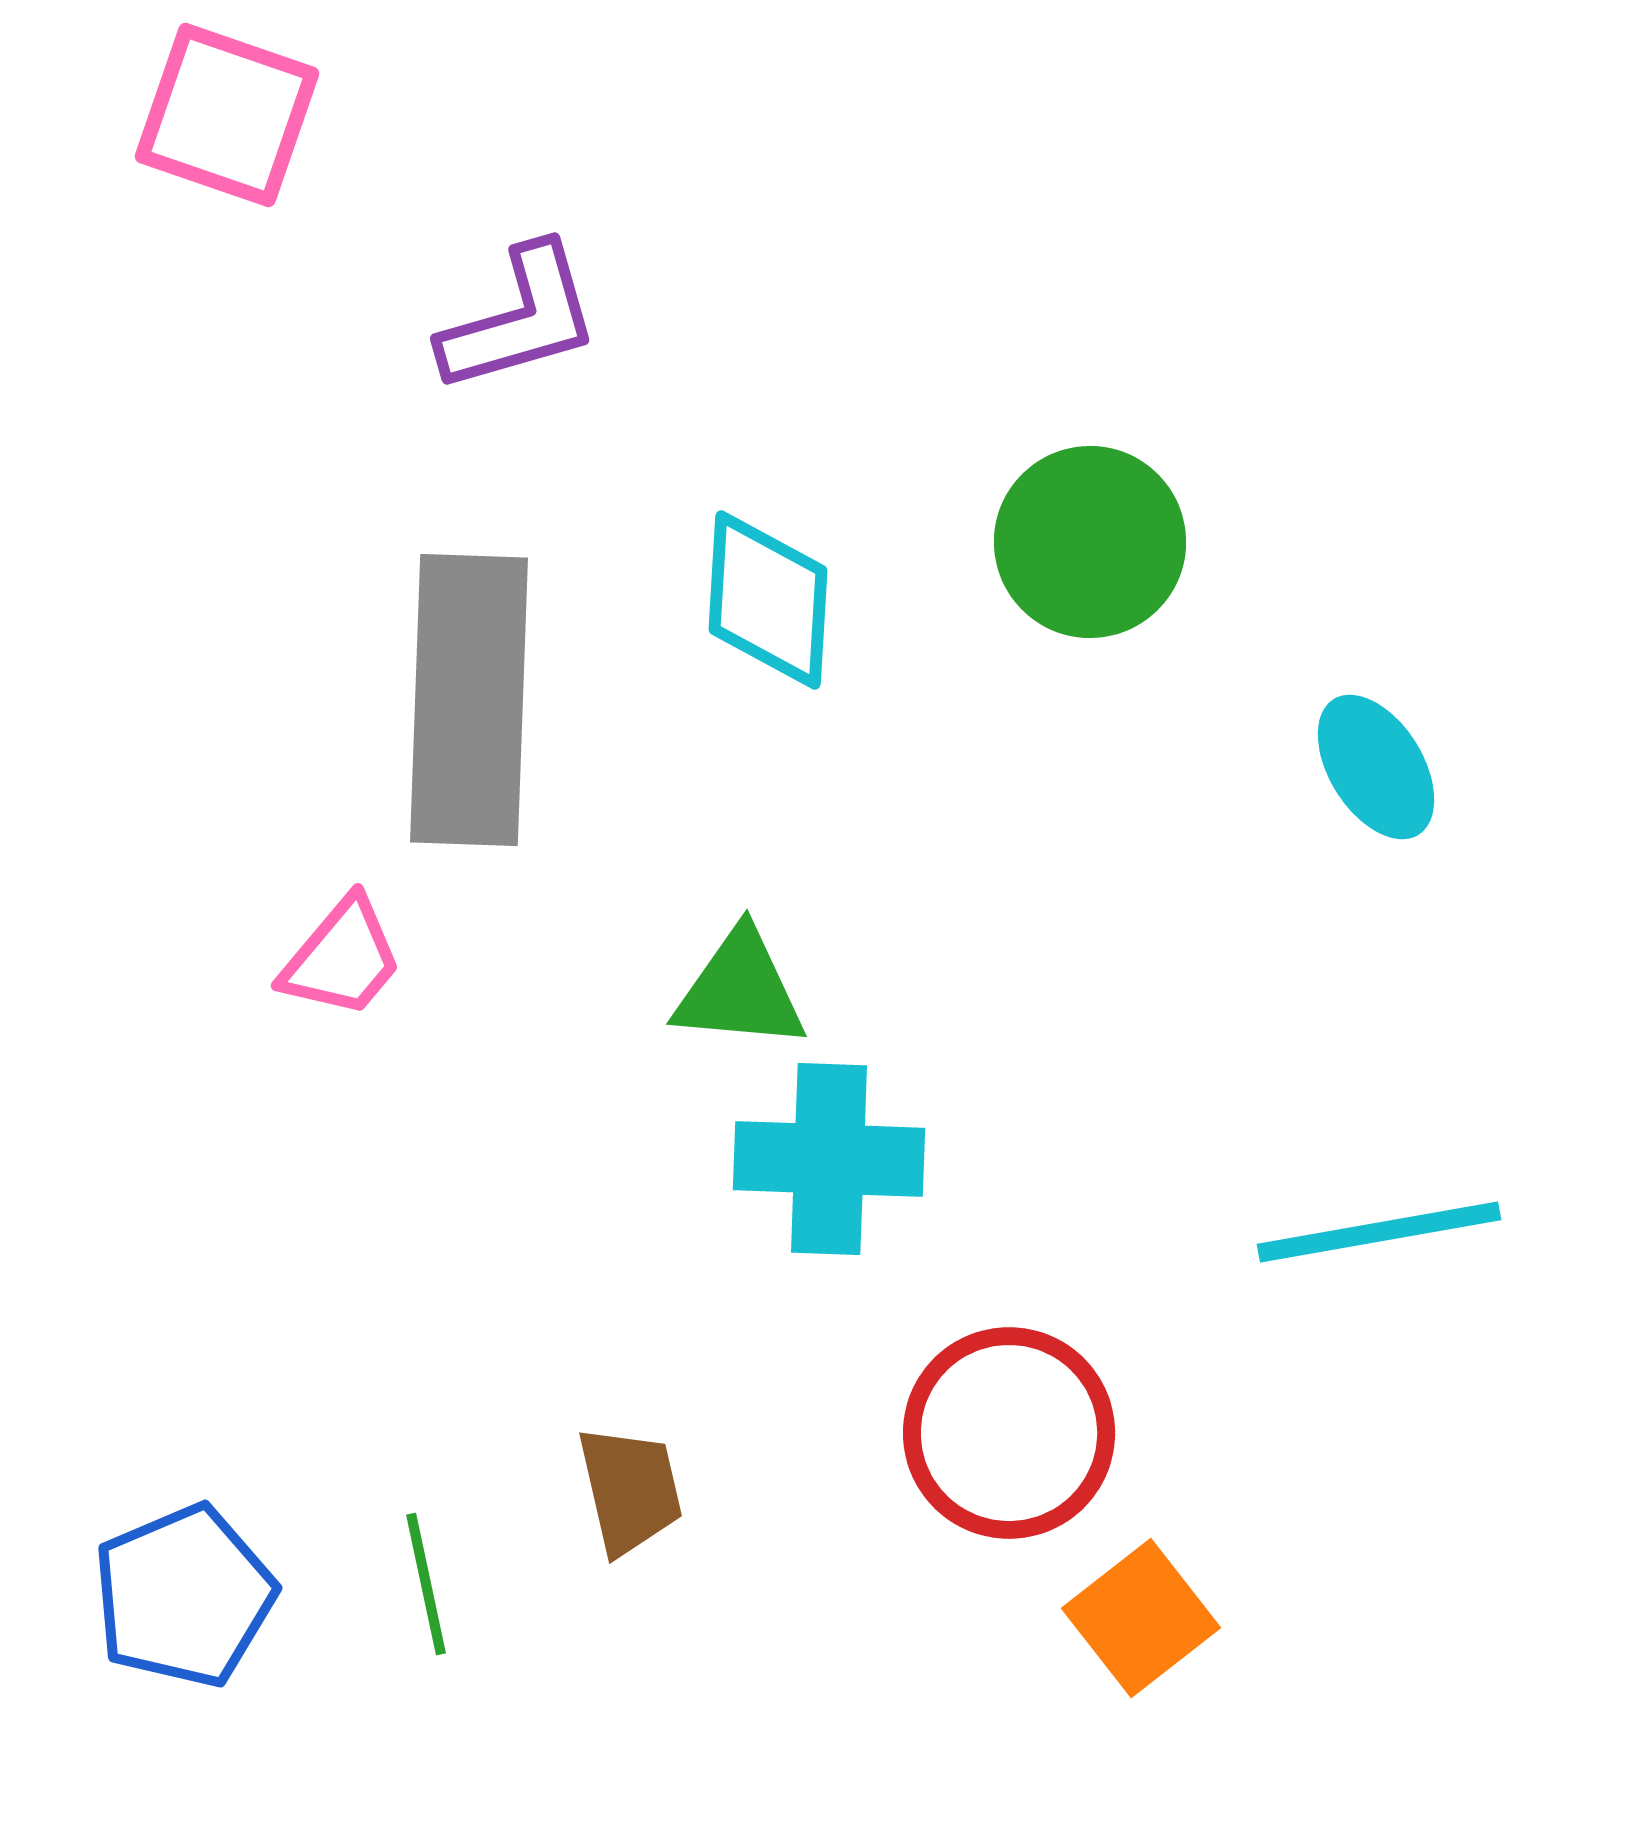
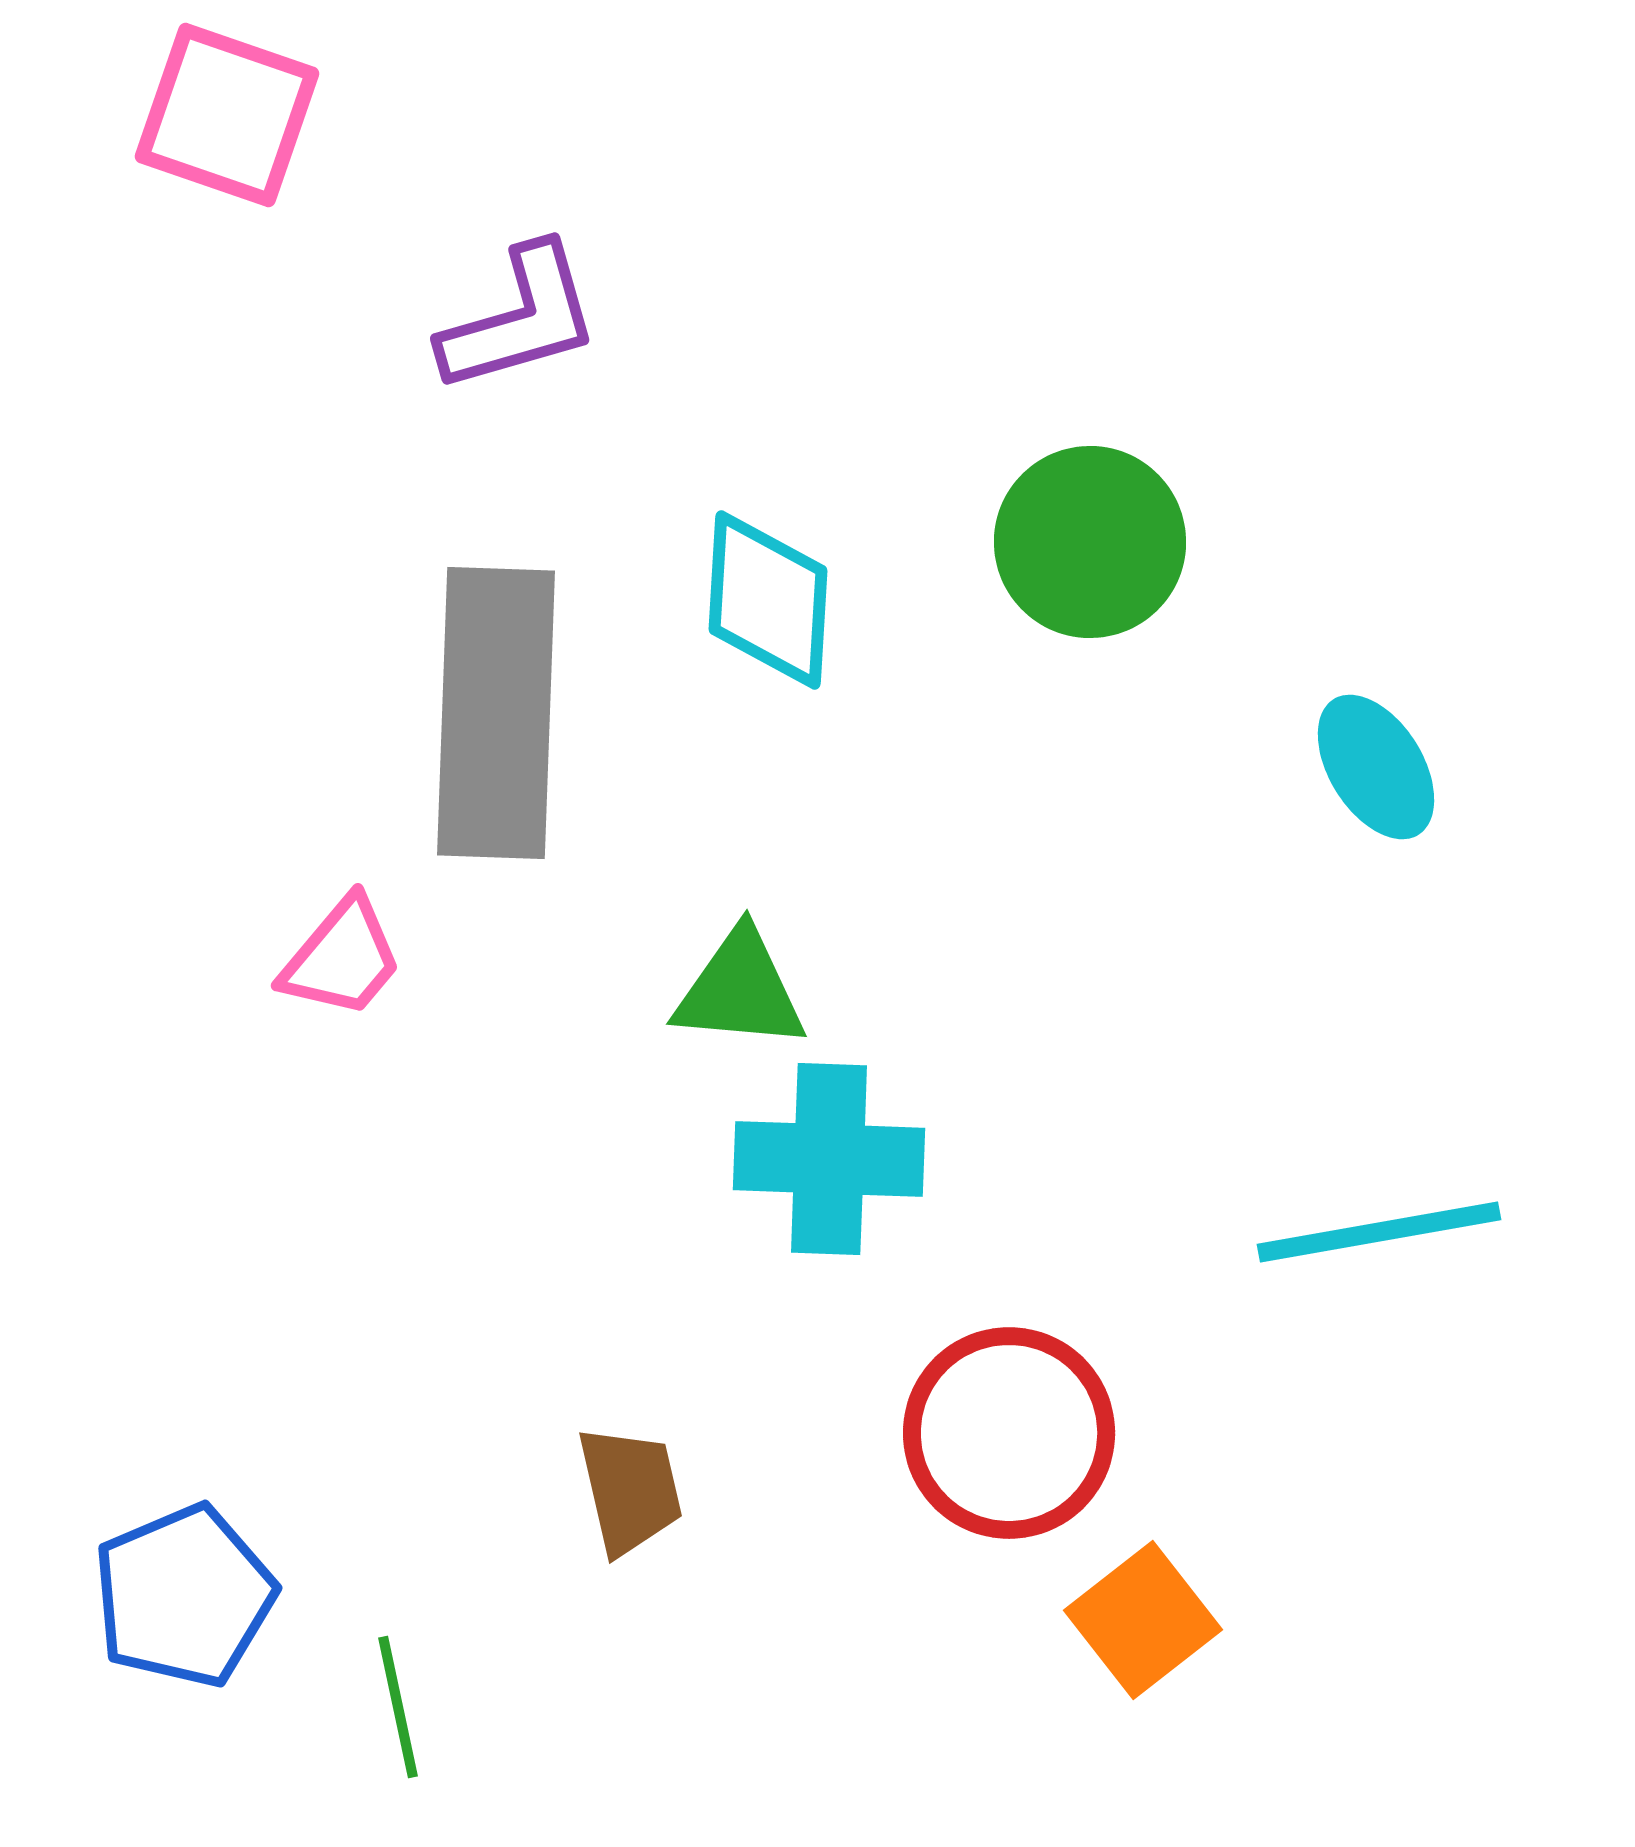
gray rectangle: moved 27 px right, 13 px down
green line: moved 28 px left, 123 px down
orange square: moved 2 px right, 2 px down
